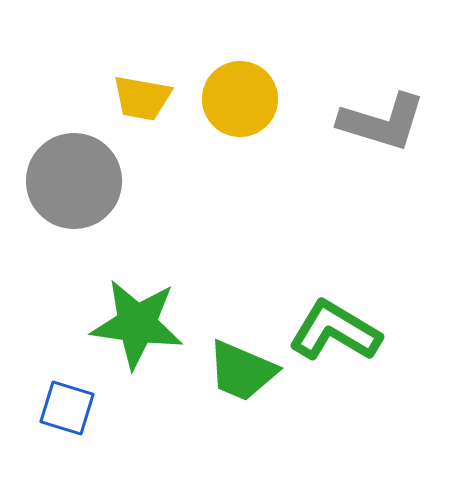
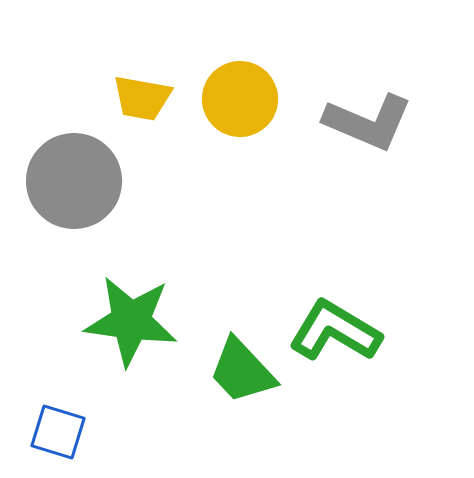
gray L-shape: moved 14 px left; rotated 6 degrees clockwise
green star: moved 6 px left, 3 px up
green trapezoid: rotated 24 degrees clockwise
blue square: moved 9 px left, 24 px down
